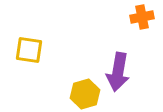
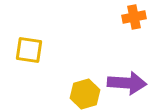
orange cross: moved 8 px left
purple arrow: moved 9 px right, 11 px down; rotated 96 degrees counterclockwise
